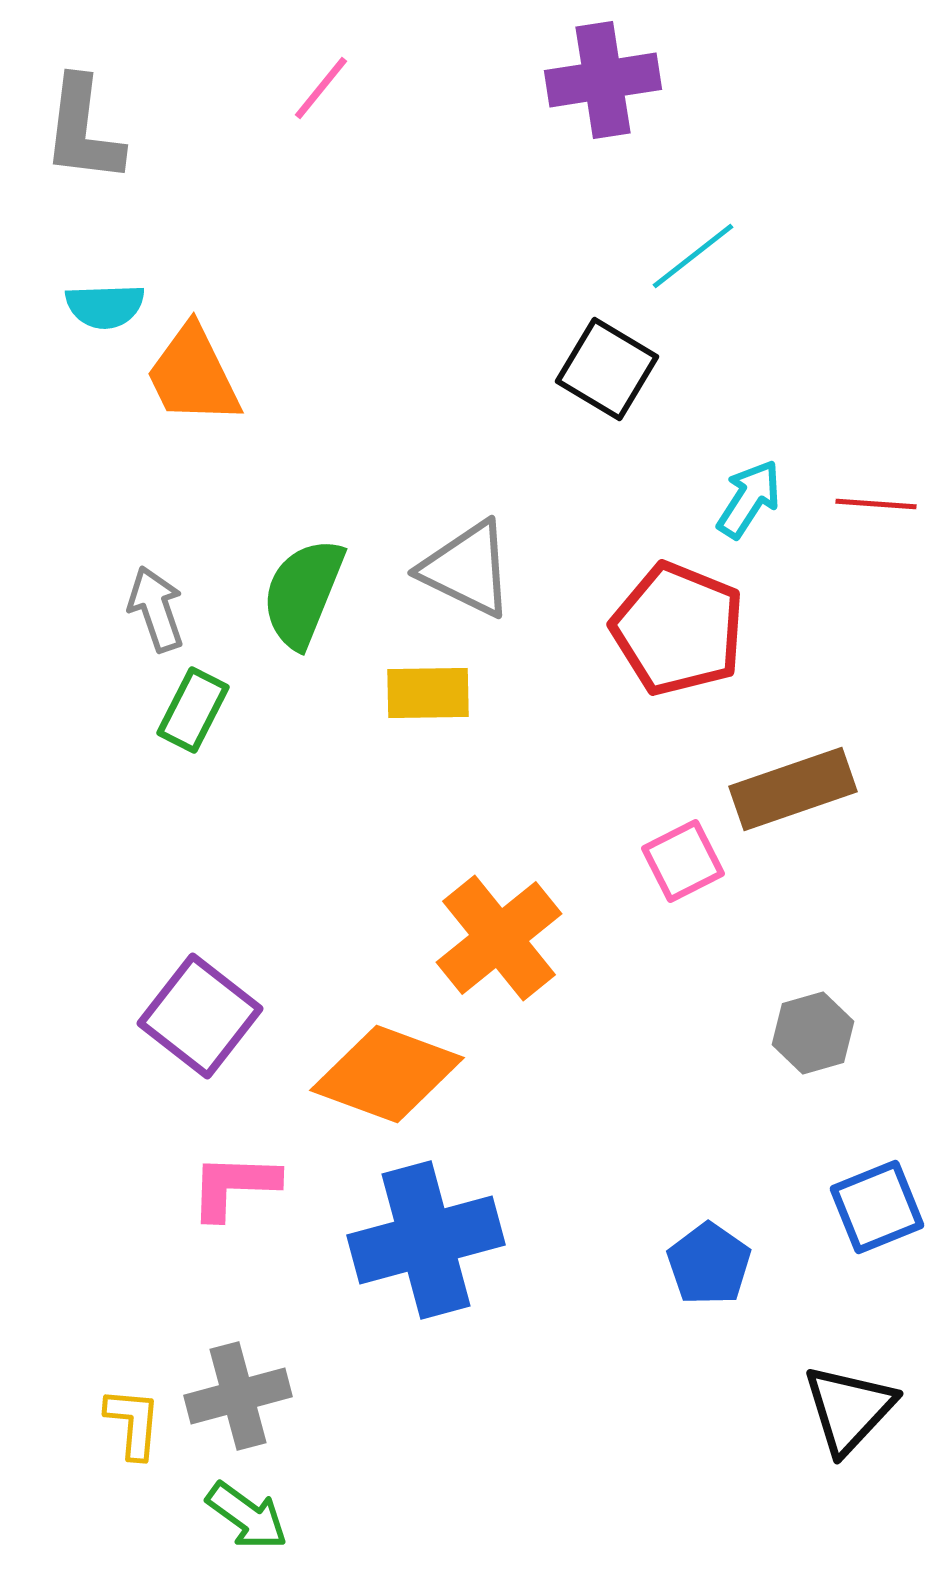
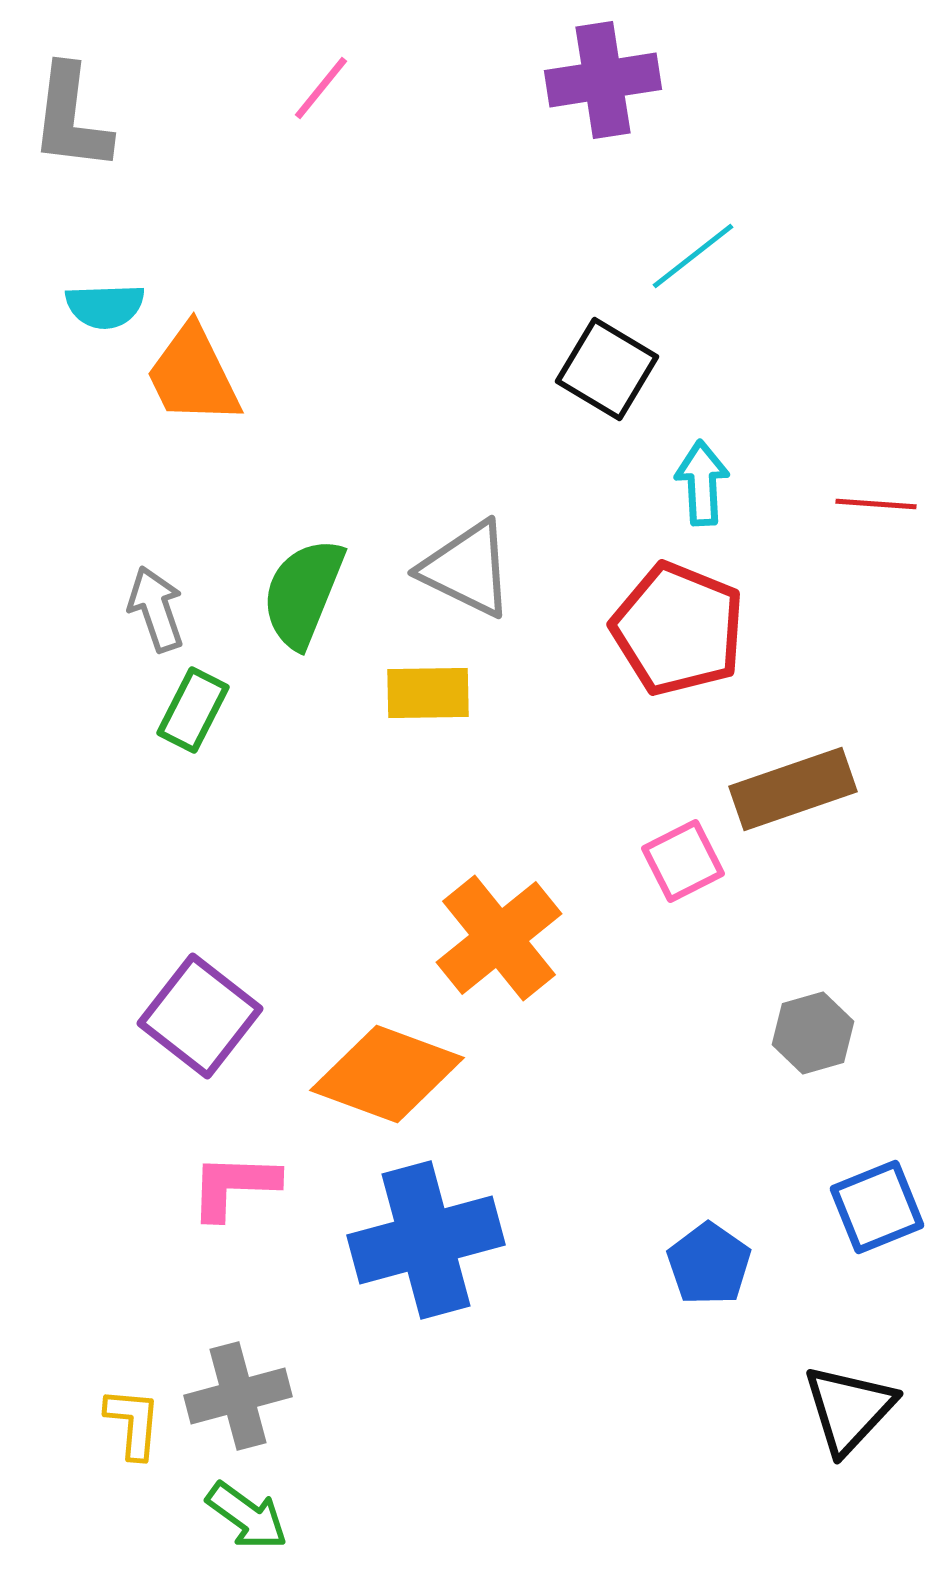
gray L-shape: moved 12 px left, 12 px up
cyan arrow: moved 47 px left, 16 px up; rotated 36 degrees counterclockwise
